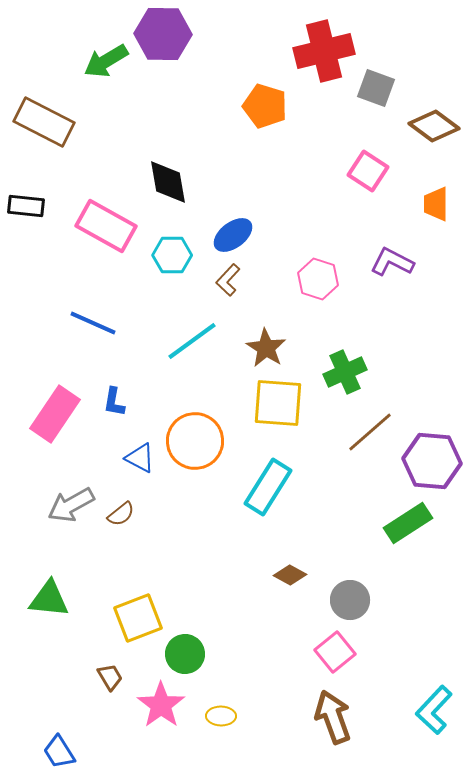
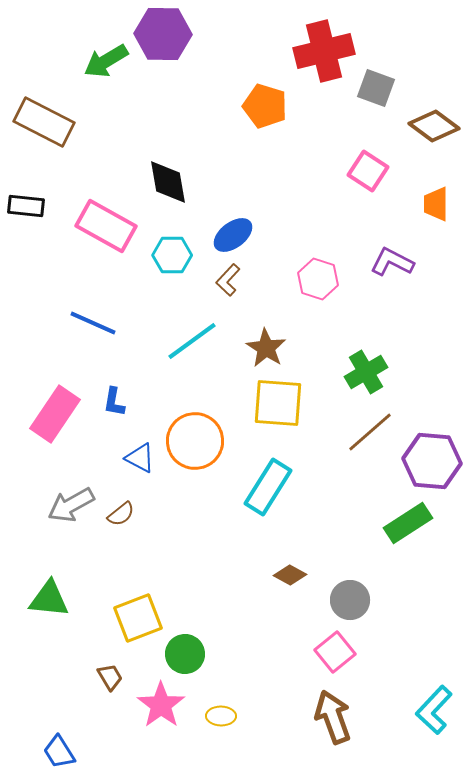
green cross at (345, 372): moved 21 px right; rotated 6 degrees counterclockwise
